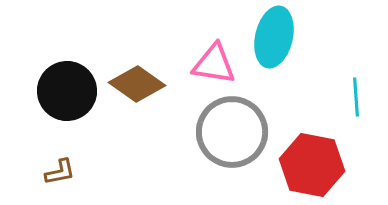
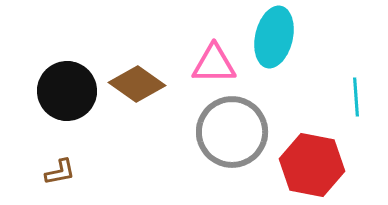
pink triangle: rotated 9 degrees counterclockwise
